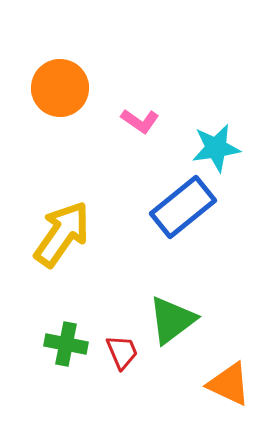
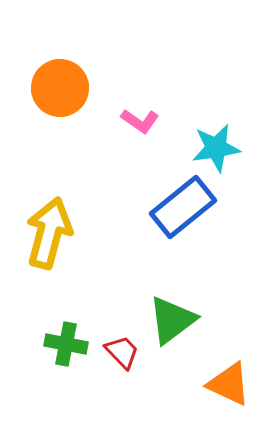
yellow arrow: moved 13 px left, 1 px up; rotated 20 degrees counterclockwise
red trapezoid: rotated 21 degrees counterclockwise
